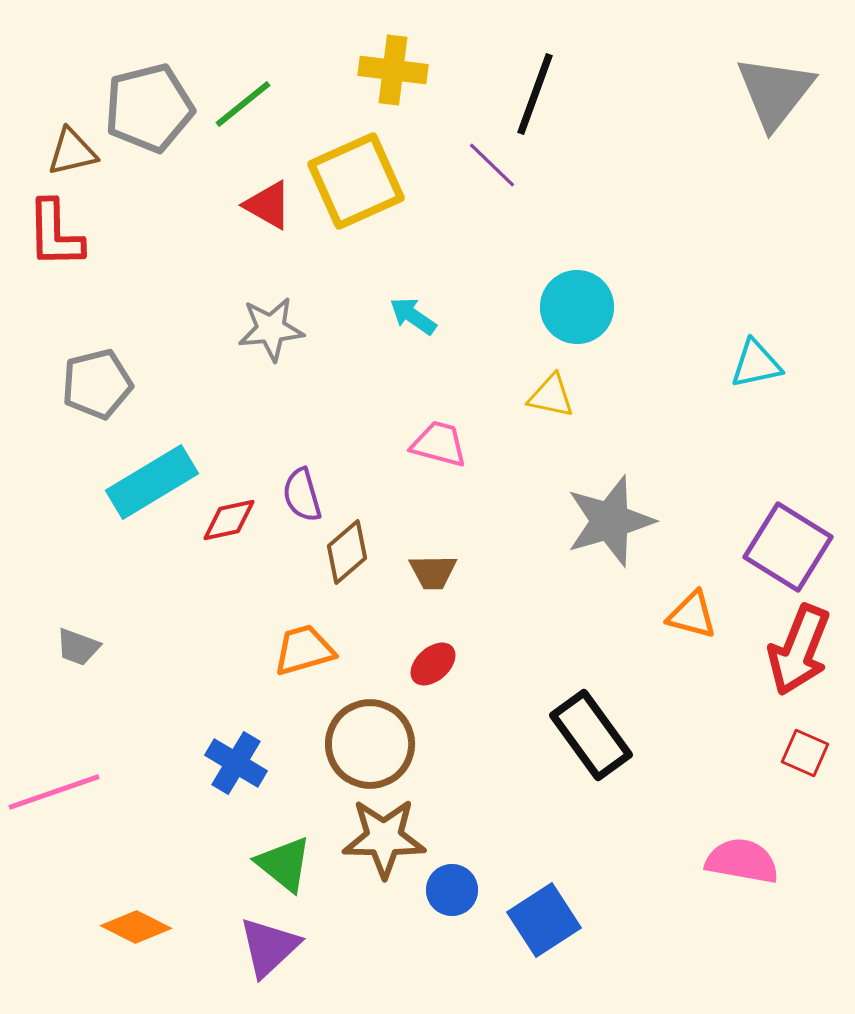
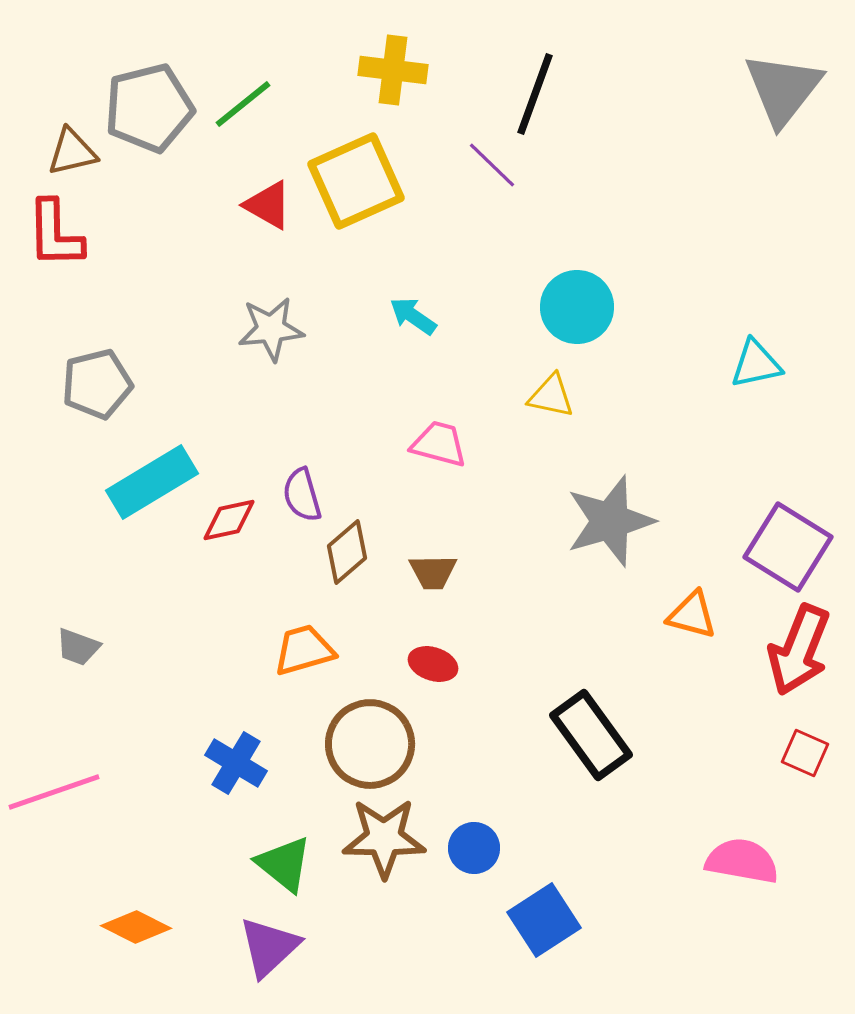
gray triangle at (775, 92): moved 8 px right, 3 px up
red ellipse at (433, 664): rotated 60 degrees clockwise
blue circle at (452, 890): moved 22 px right, 42 px up
